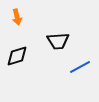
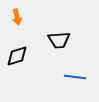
black trapezoid: moved 1 px right, 1 px up
blue line: moved 5 px left, 10 px down; rotated 35 degrees clockwise
